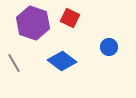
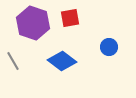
red square: rotated 36 degrees counterclockwise
gray line: moved 1 px left, 2 px up
